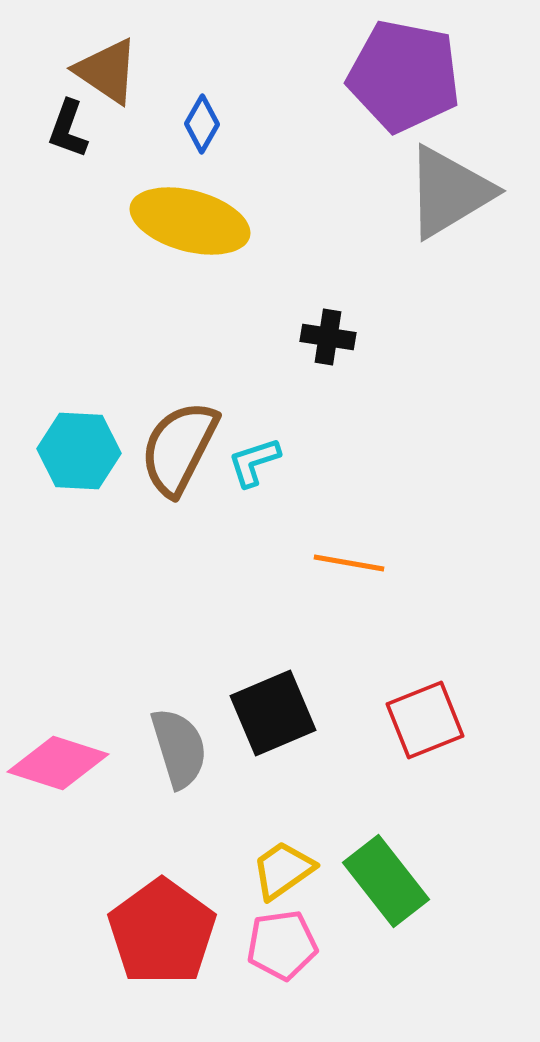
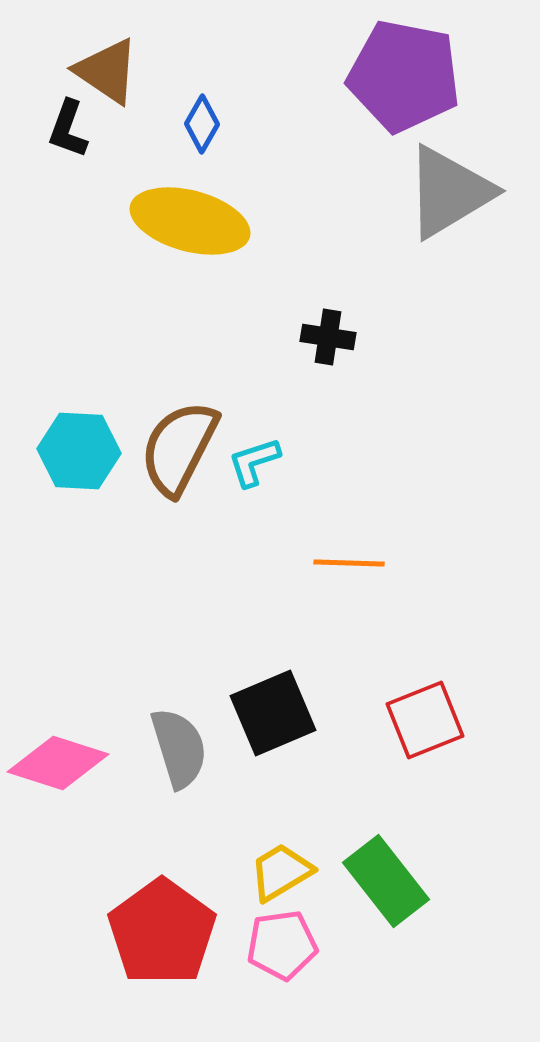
orange line: rotated 8 degrees counterclockwise
yellow trapezoid: moved 2 px left, 2 px down; rotated 4 degrees clockwise
